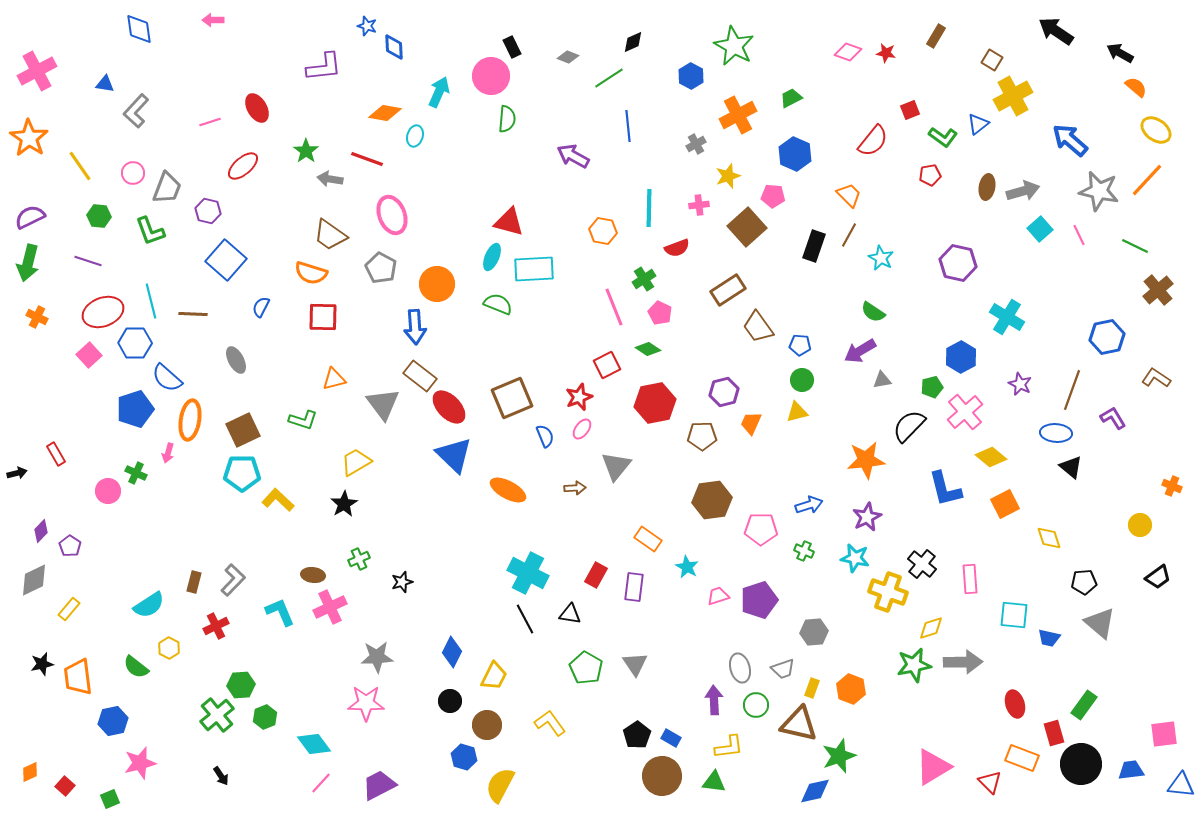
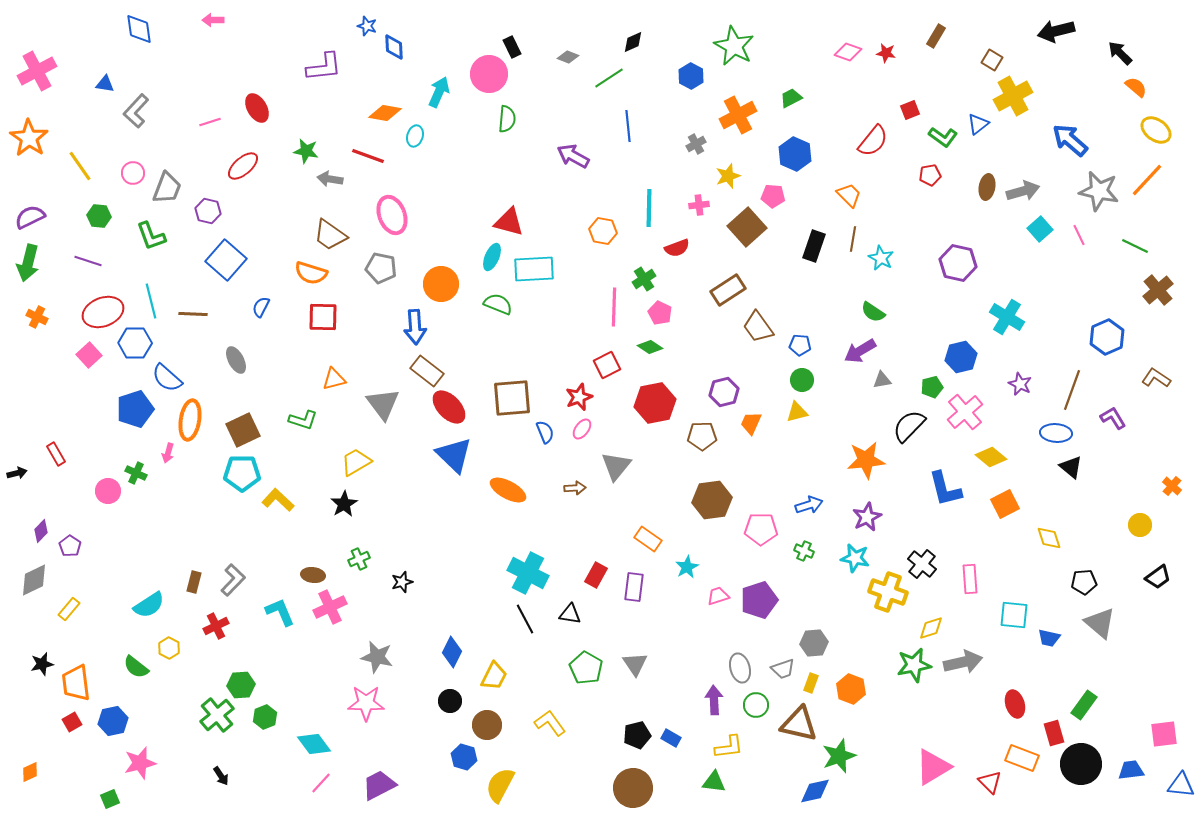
black arrow at (1056, 31): rotated 48 degrees counterclockwise
black arrow at (1120, 53): rotated 16 degrees clockwise
pink circle at (491, 76): moved 2 px left, 2 px up
green star at (306, 151): rotated 25 degrees counterclockwise
red line at (367, 159): moved 1 px right, 3 px up
green L-shape at (150, 231): moved 1 px right, 5 px down
brown line at (849, 235): moved 4 px right, 4 px down; rotated 20 degrees counterclockwise
gray pentagon at (381, 268): rotated 16 degrees counterclockwise
orange circle at (437, 284): moved 4 px right
pink line at (614, 307): rotated 24 degrees clockwise
blue hexagon at (1107, 337): rotated 12 degrees counterclockwise
green diamond at (648, 349): moved 2 px right, 2 px up
blue hexagon at (961, 357): rotated 16 degrees clockwise
brown rectangle at (420, 376): moved 7 px right, 5 px up
brown square at (512, 398): rotated 18 degrees clockwise
blue semicircle at (545, 436): moved 4 px up
orange cross at (1172, 486): rotated 18 degrees clockwise
cyan star at (687, 567): rotated 15 degrees clockwise
gray hexagon at (814, 632): moved 11 px down
gray star at (377, 657): rotated 16 degrees clockwise
gray arrow at (963, 662): rotated 12 degrees counterclockwise
orange trapezoid at (78, 677): moved 2 px left, 6 px down
yellow rectangle at (812, 688): moved 1 px left, 5 px up
black pentagon at (637, 735): rotated 20 degrees clockwise
brown circle at (662, 776): moved 29 px left, 12 px down
red square at (65, 786): moved 7 px right, 64 px up; rotated 18 degrees clockwise
